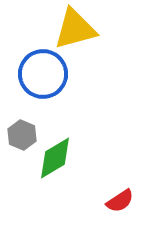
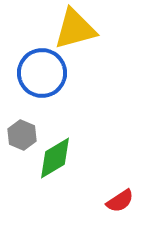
blue circle: moved 1 px left, 1 px up
